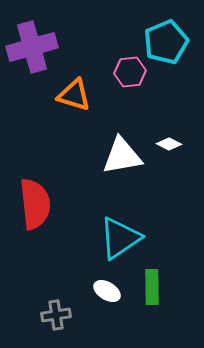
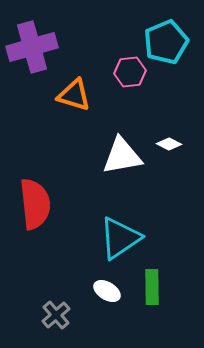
gray cross: rotated 32 degrees counterclockwise
